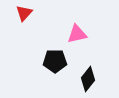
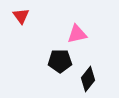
red triangle: moved 3 px left, 3 px down; rotated 18 degrees counterclockwise
black pentagon: moved 5 px right
